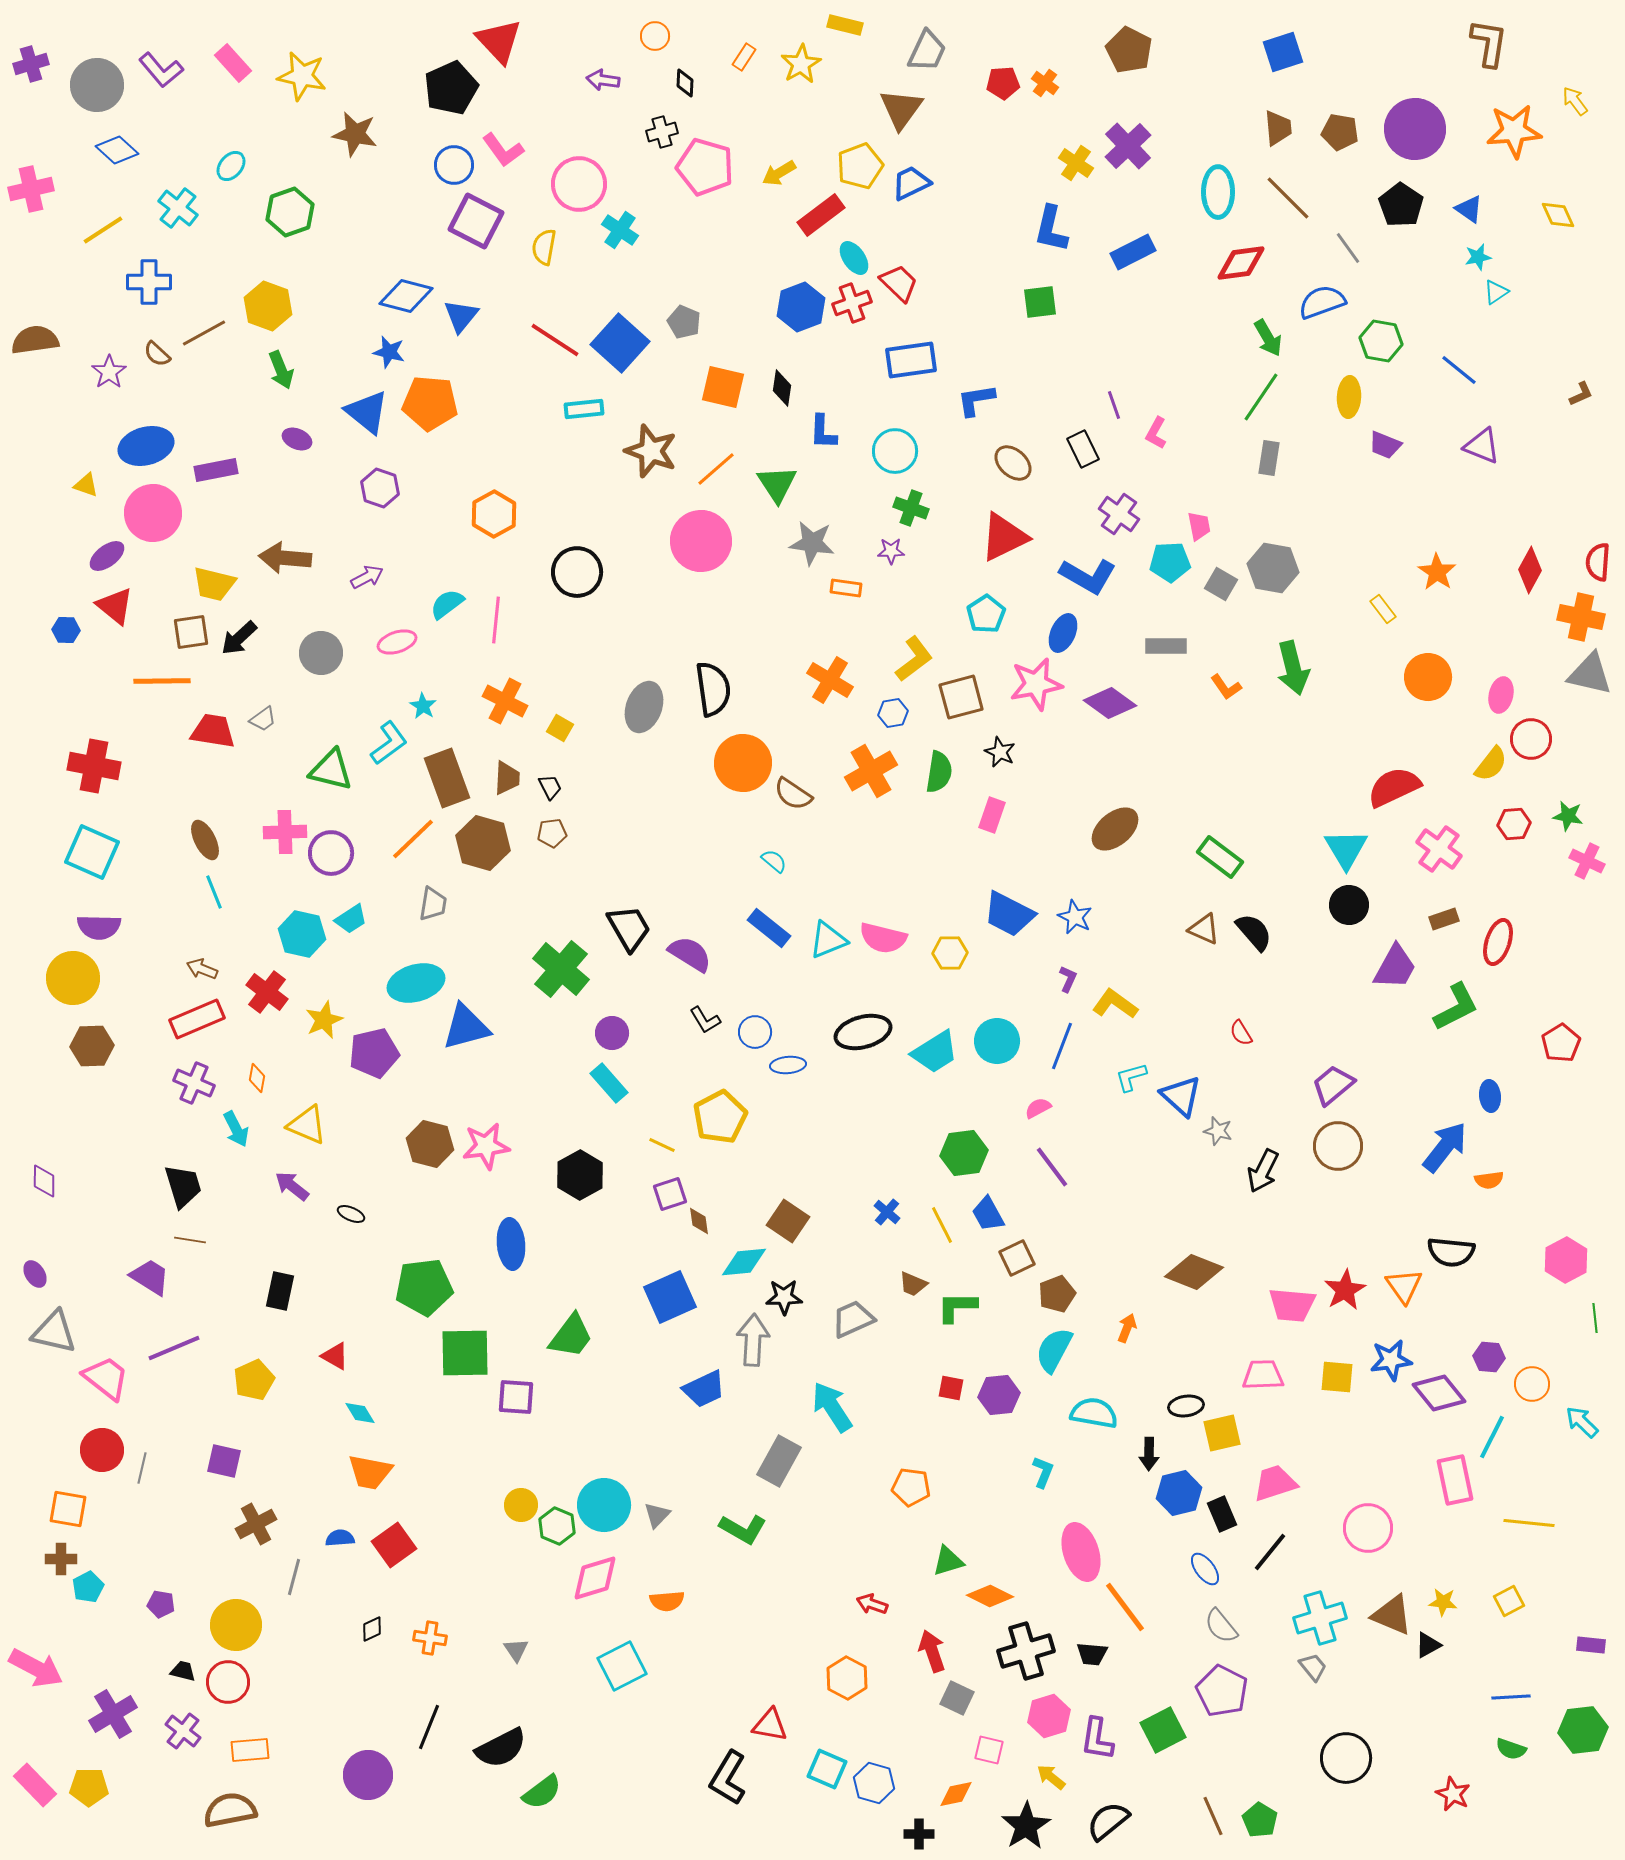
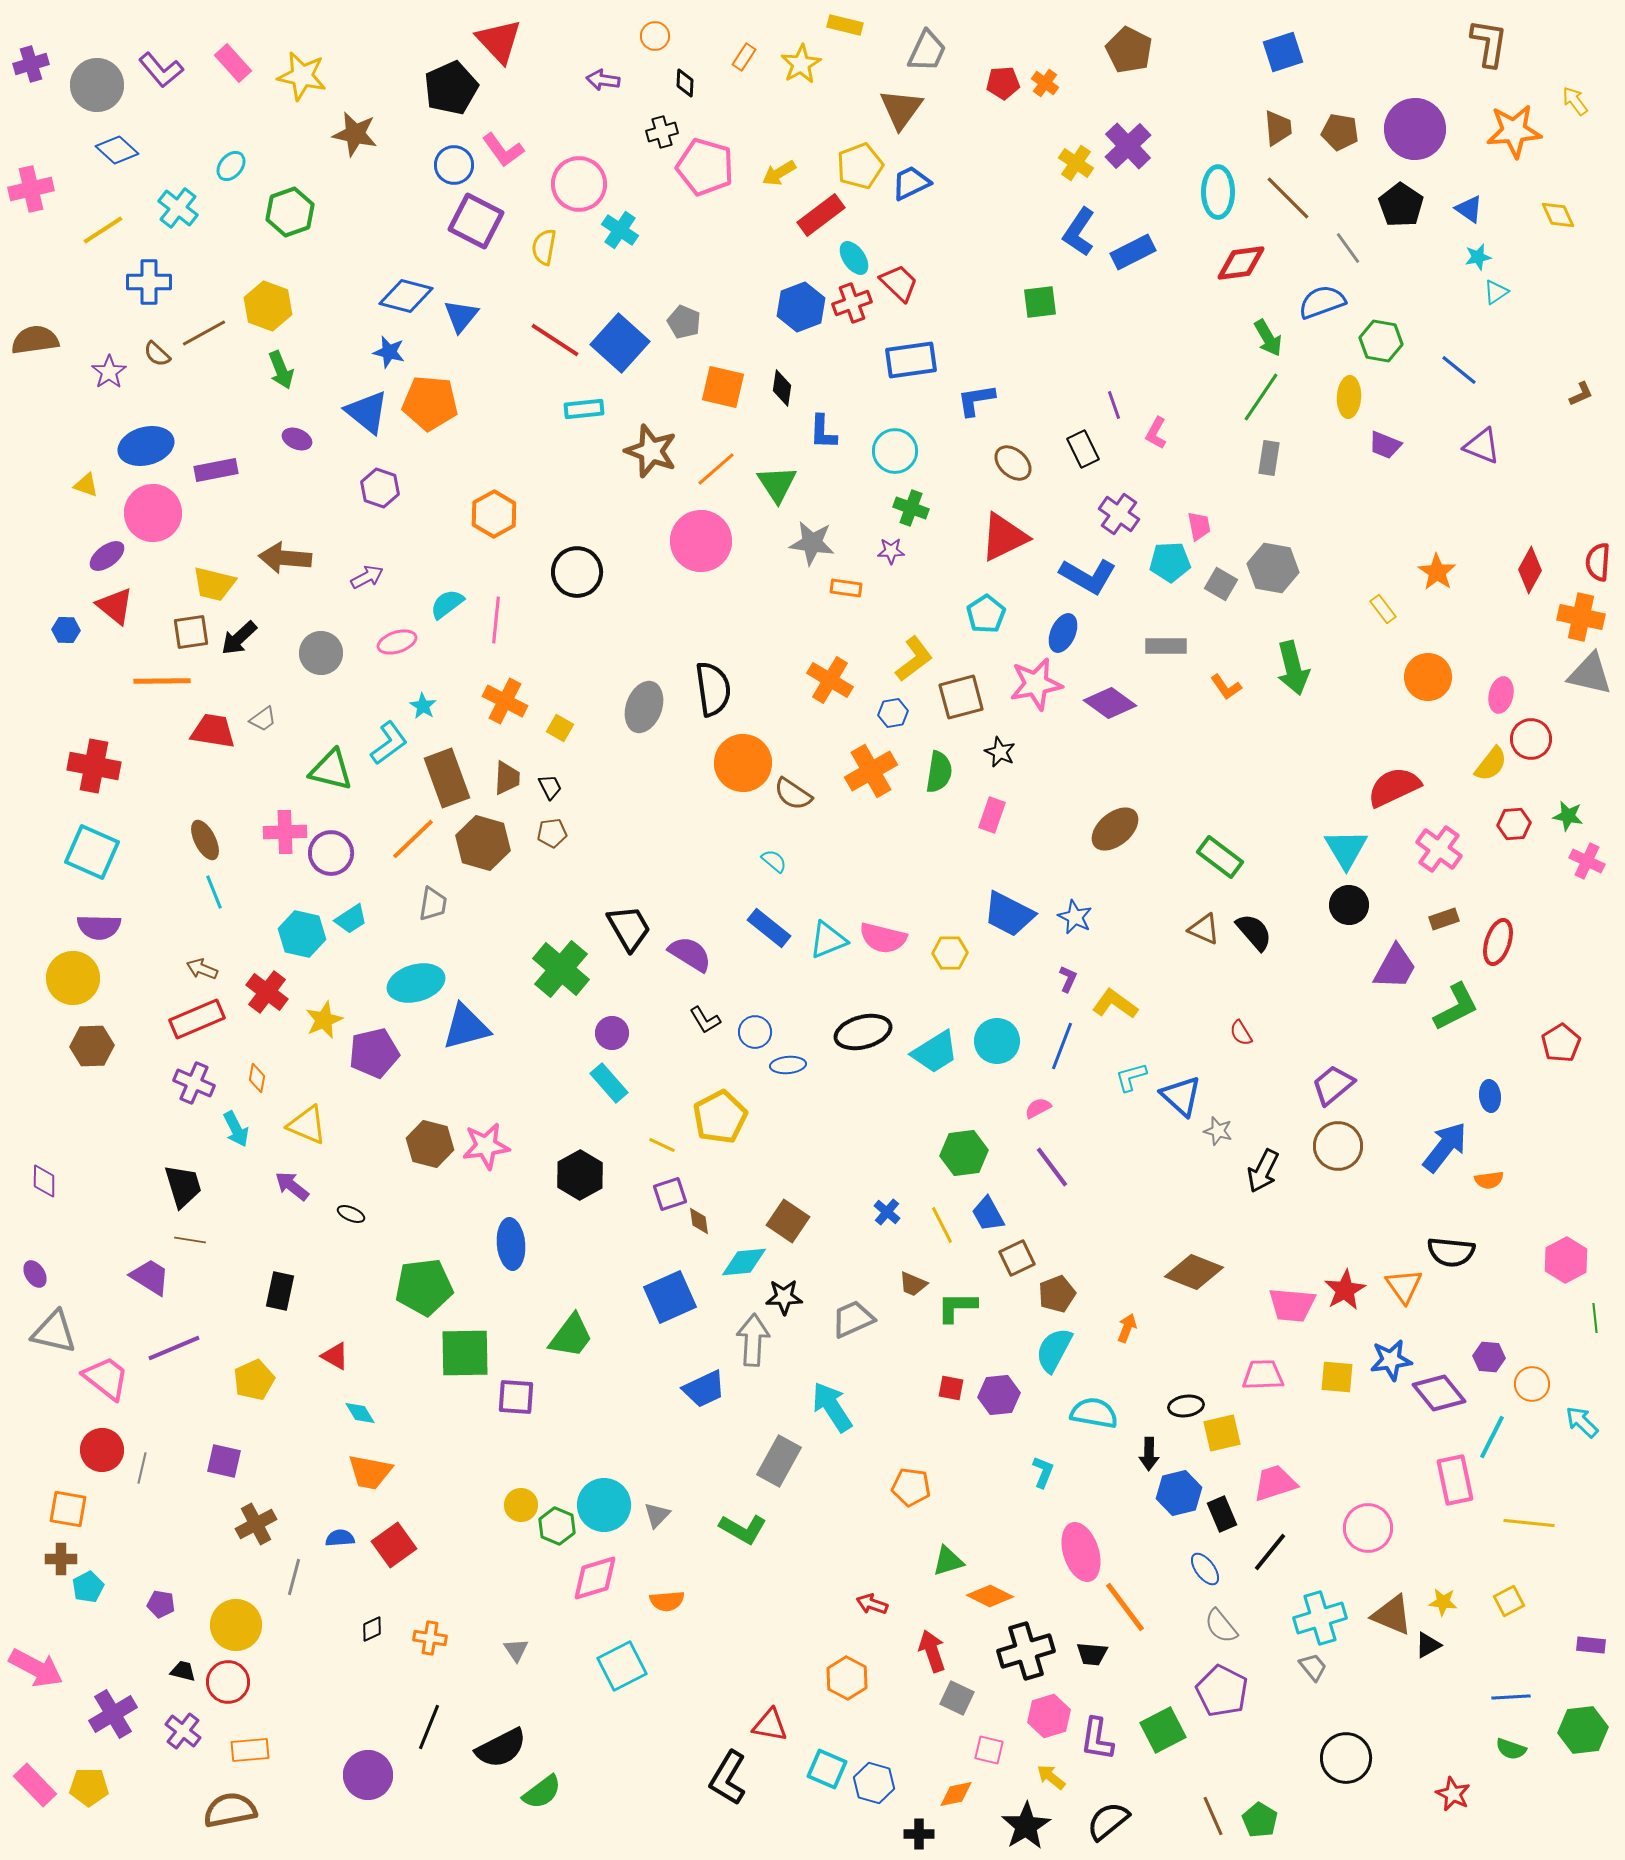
blue L-shape at (1051, 229): moved 28 px right, 3 px down; rotated 21 degrees clockwise
